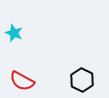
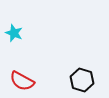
black hexagon: rotated 10 degrees counterclockwise
